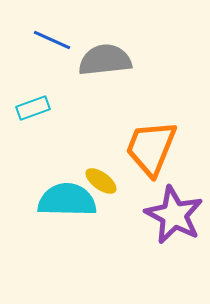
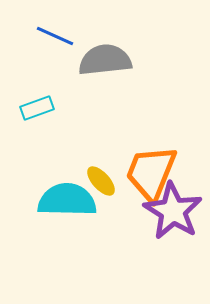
blue line: moved 3 px right, 4 px up
cyan rectangle: moved 4 px right
orange trapezoid: moved 25 px down
yellow ellipse: rotated 12 degrees clockwise
purple star: moved 1 px left, 4 px up; rotated 4 degrees clockwise
